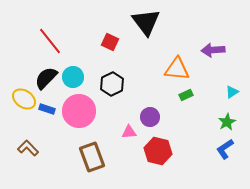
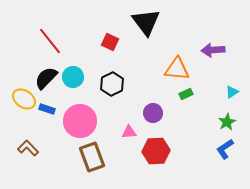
green rectangle: moved 1 px up
pink circle: moved 1 px right, 10 px down
purple circle: moved 3 px right, 4 px up
red hexagon: moved 2 px left; rotated 16 degrees counterclockwise
